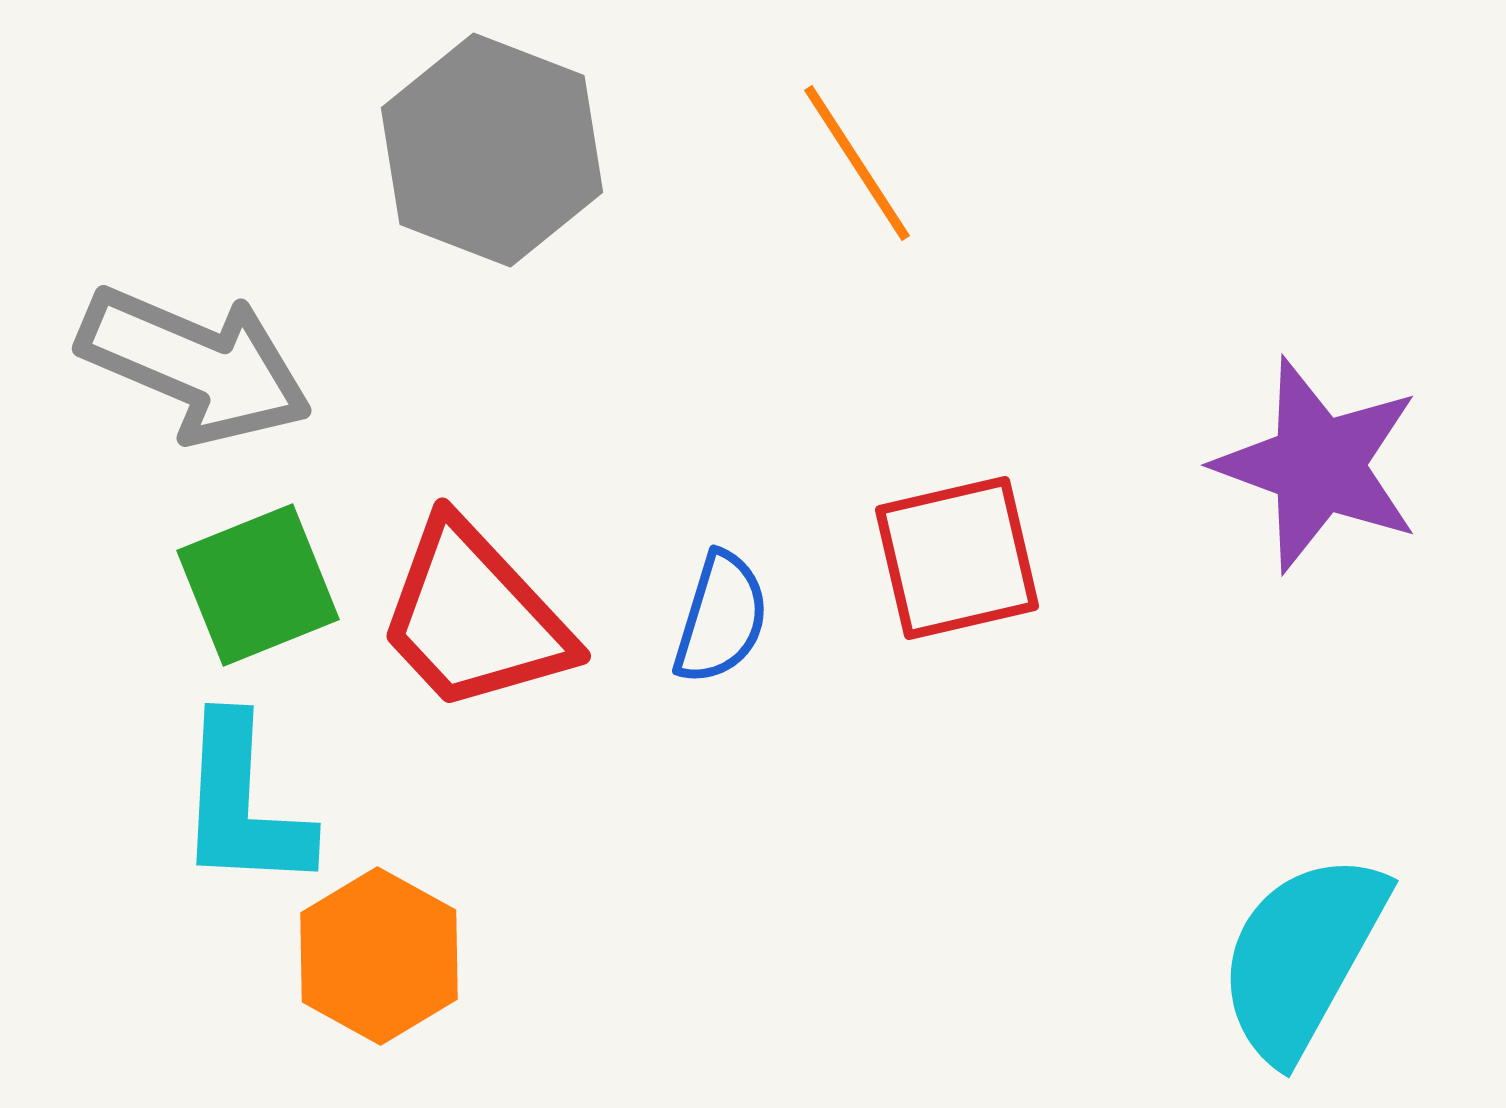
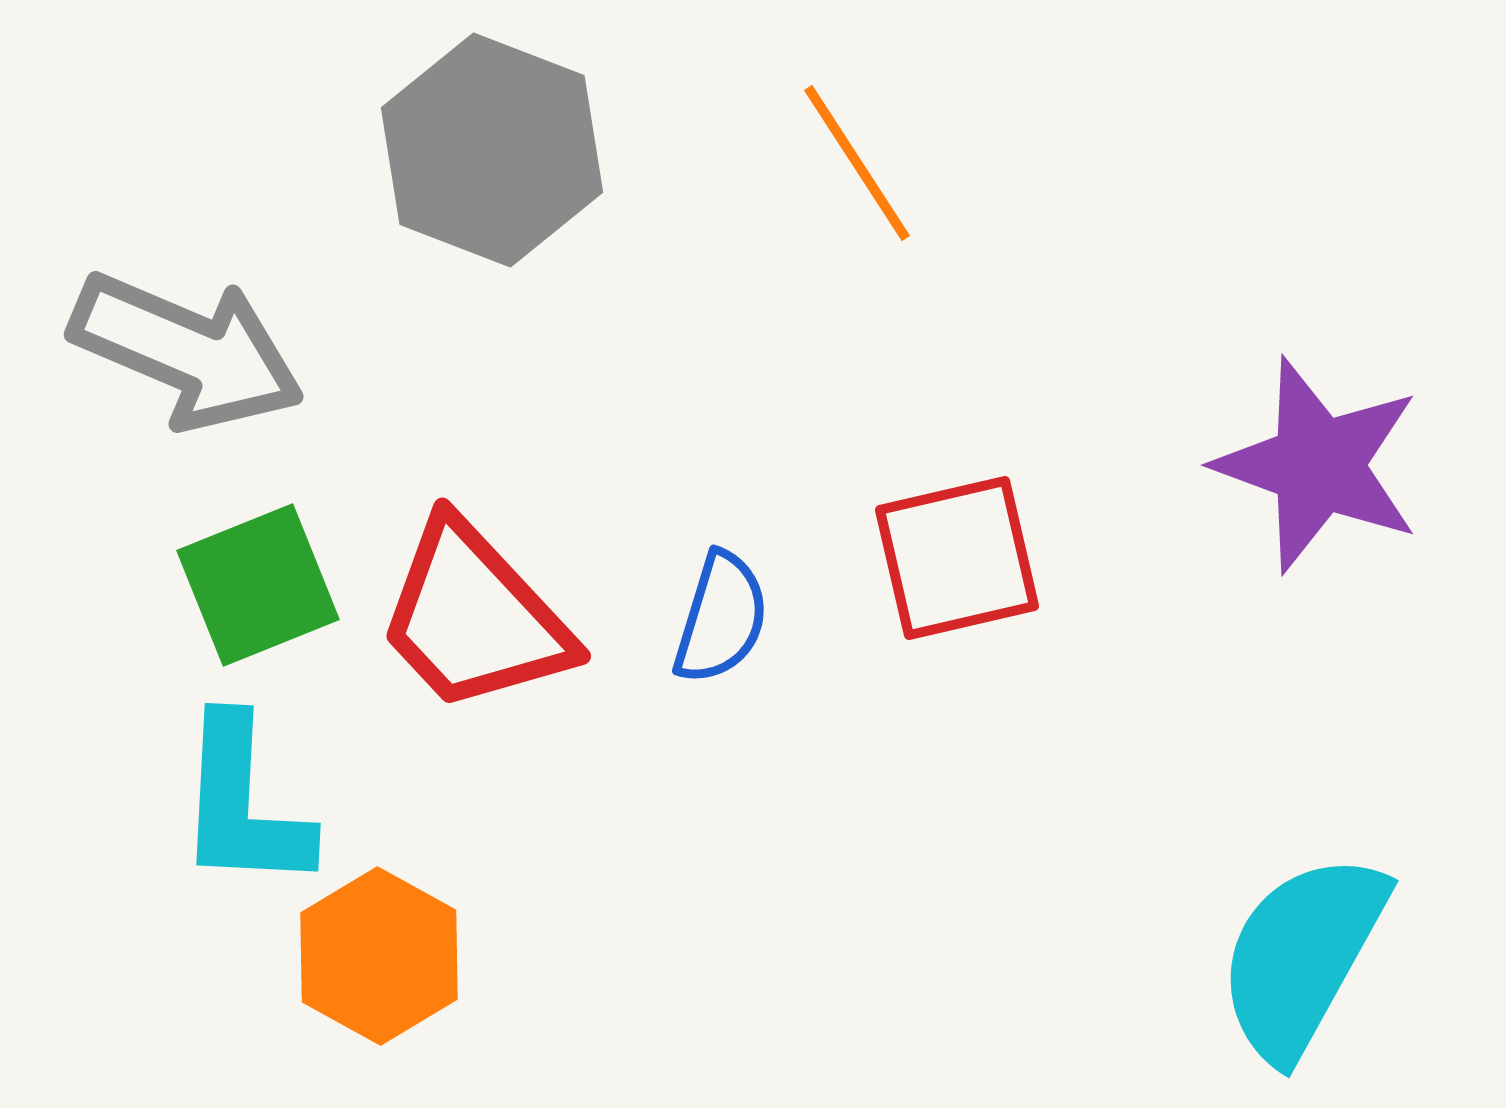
gray arrow: moved 8 px left, 14 px up
